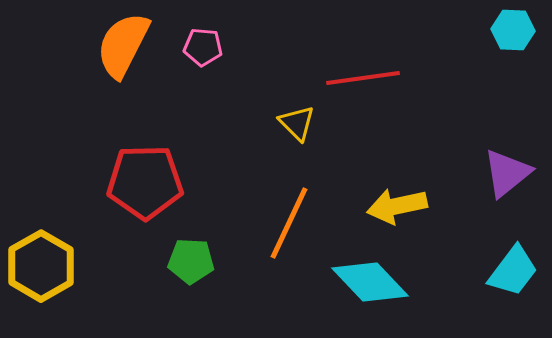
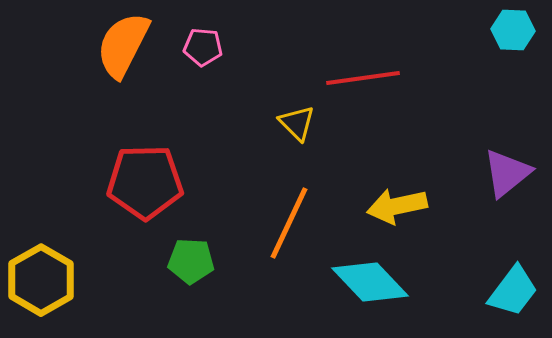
yellow hexagon: moved 14 px down
cyan trapezoid: moved 20 px down
